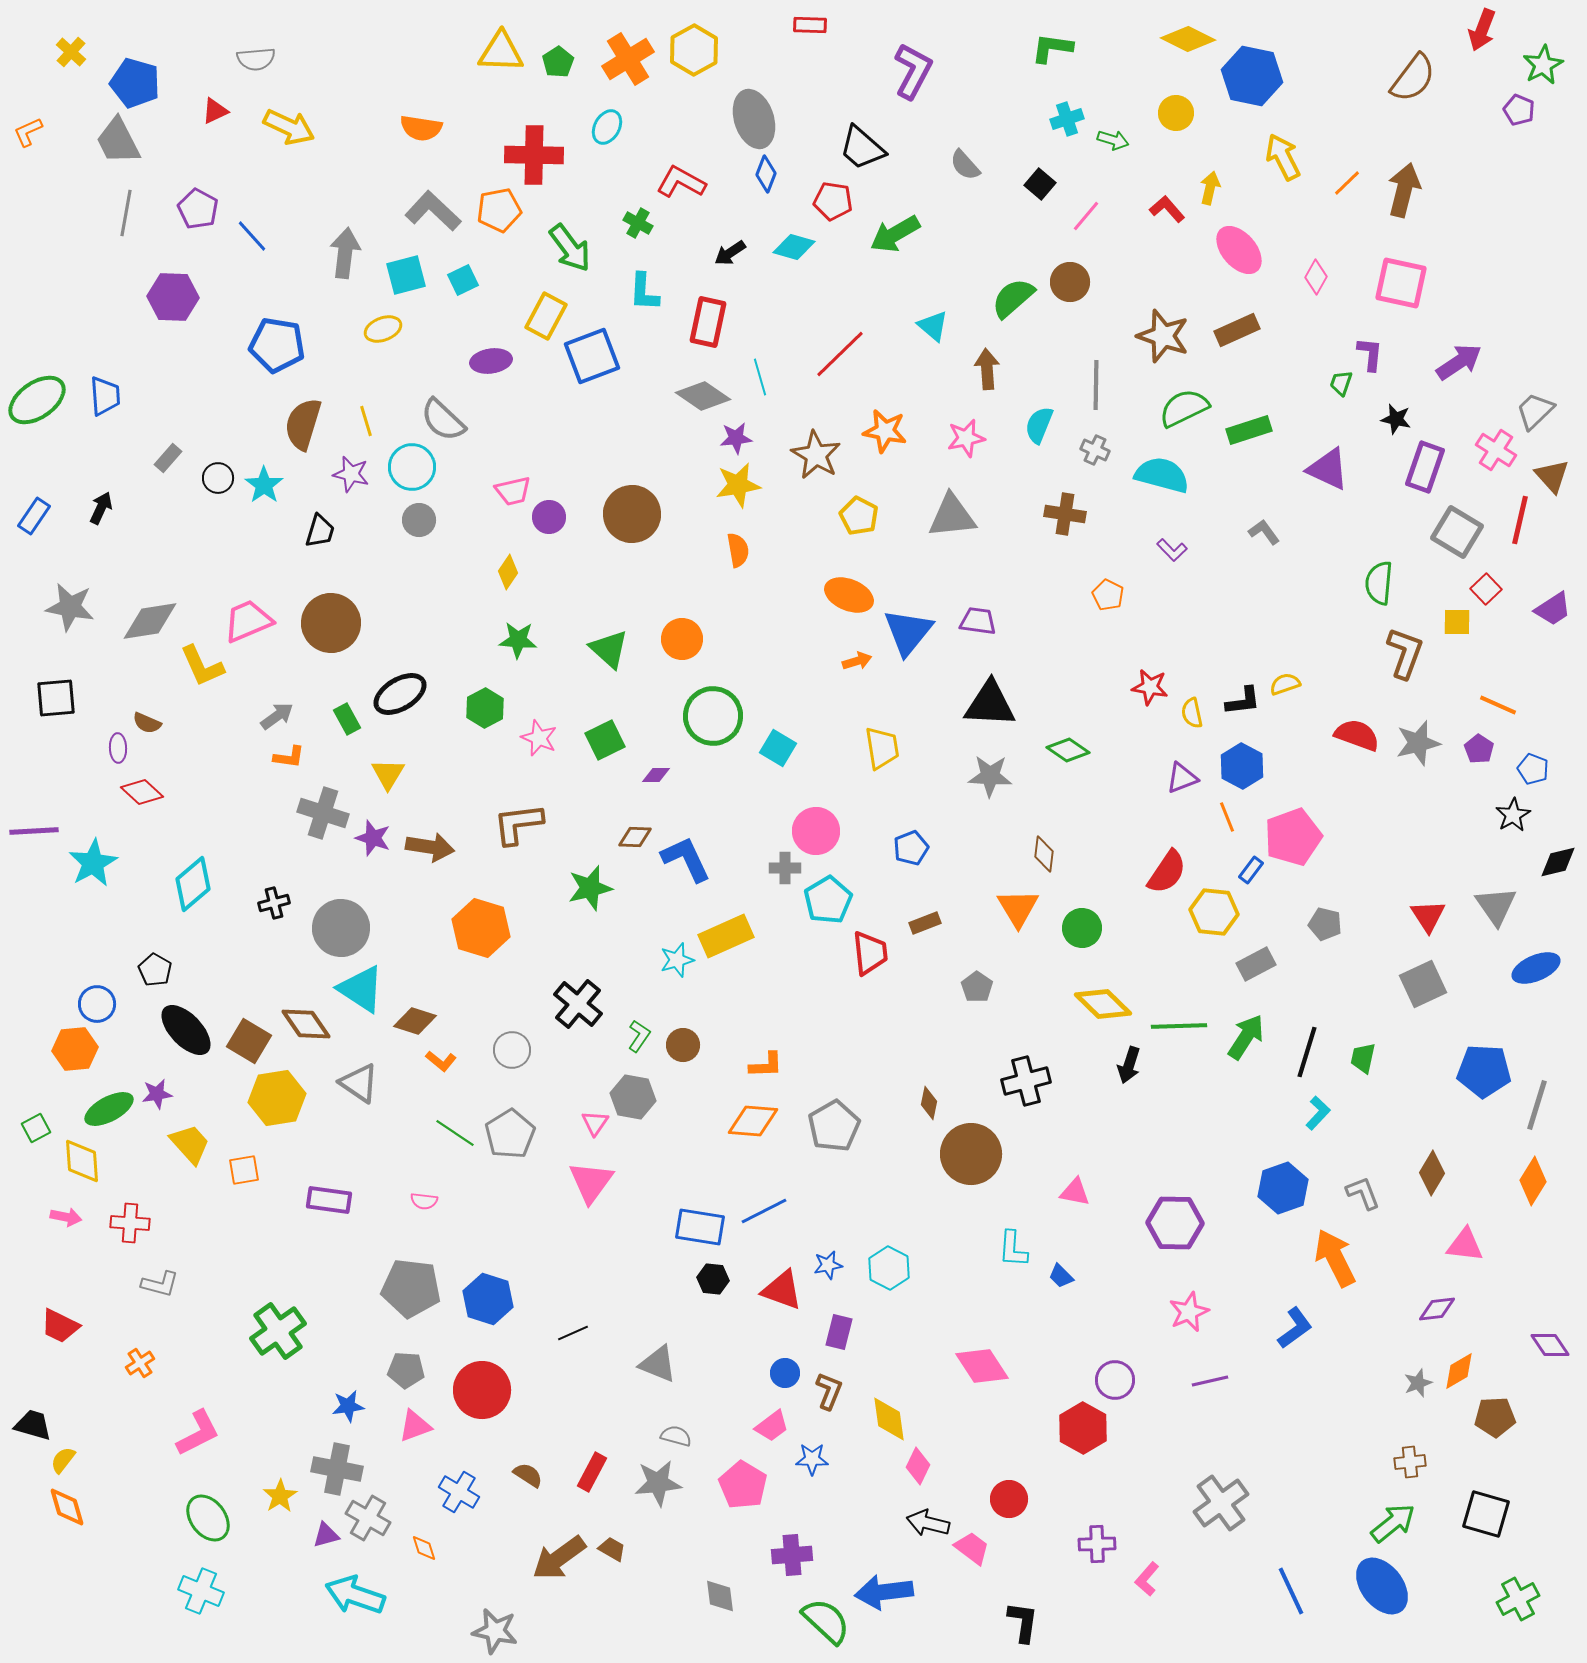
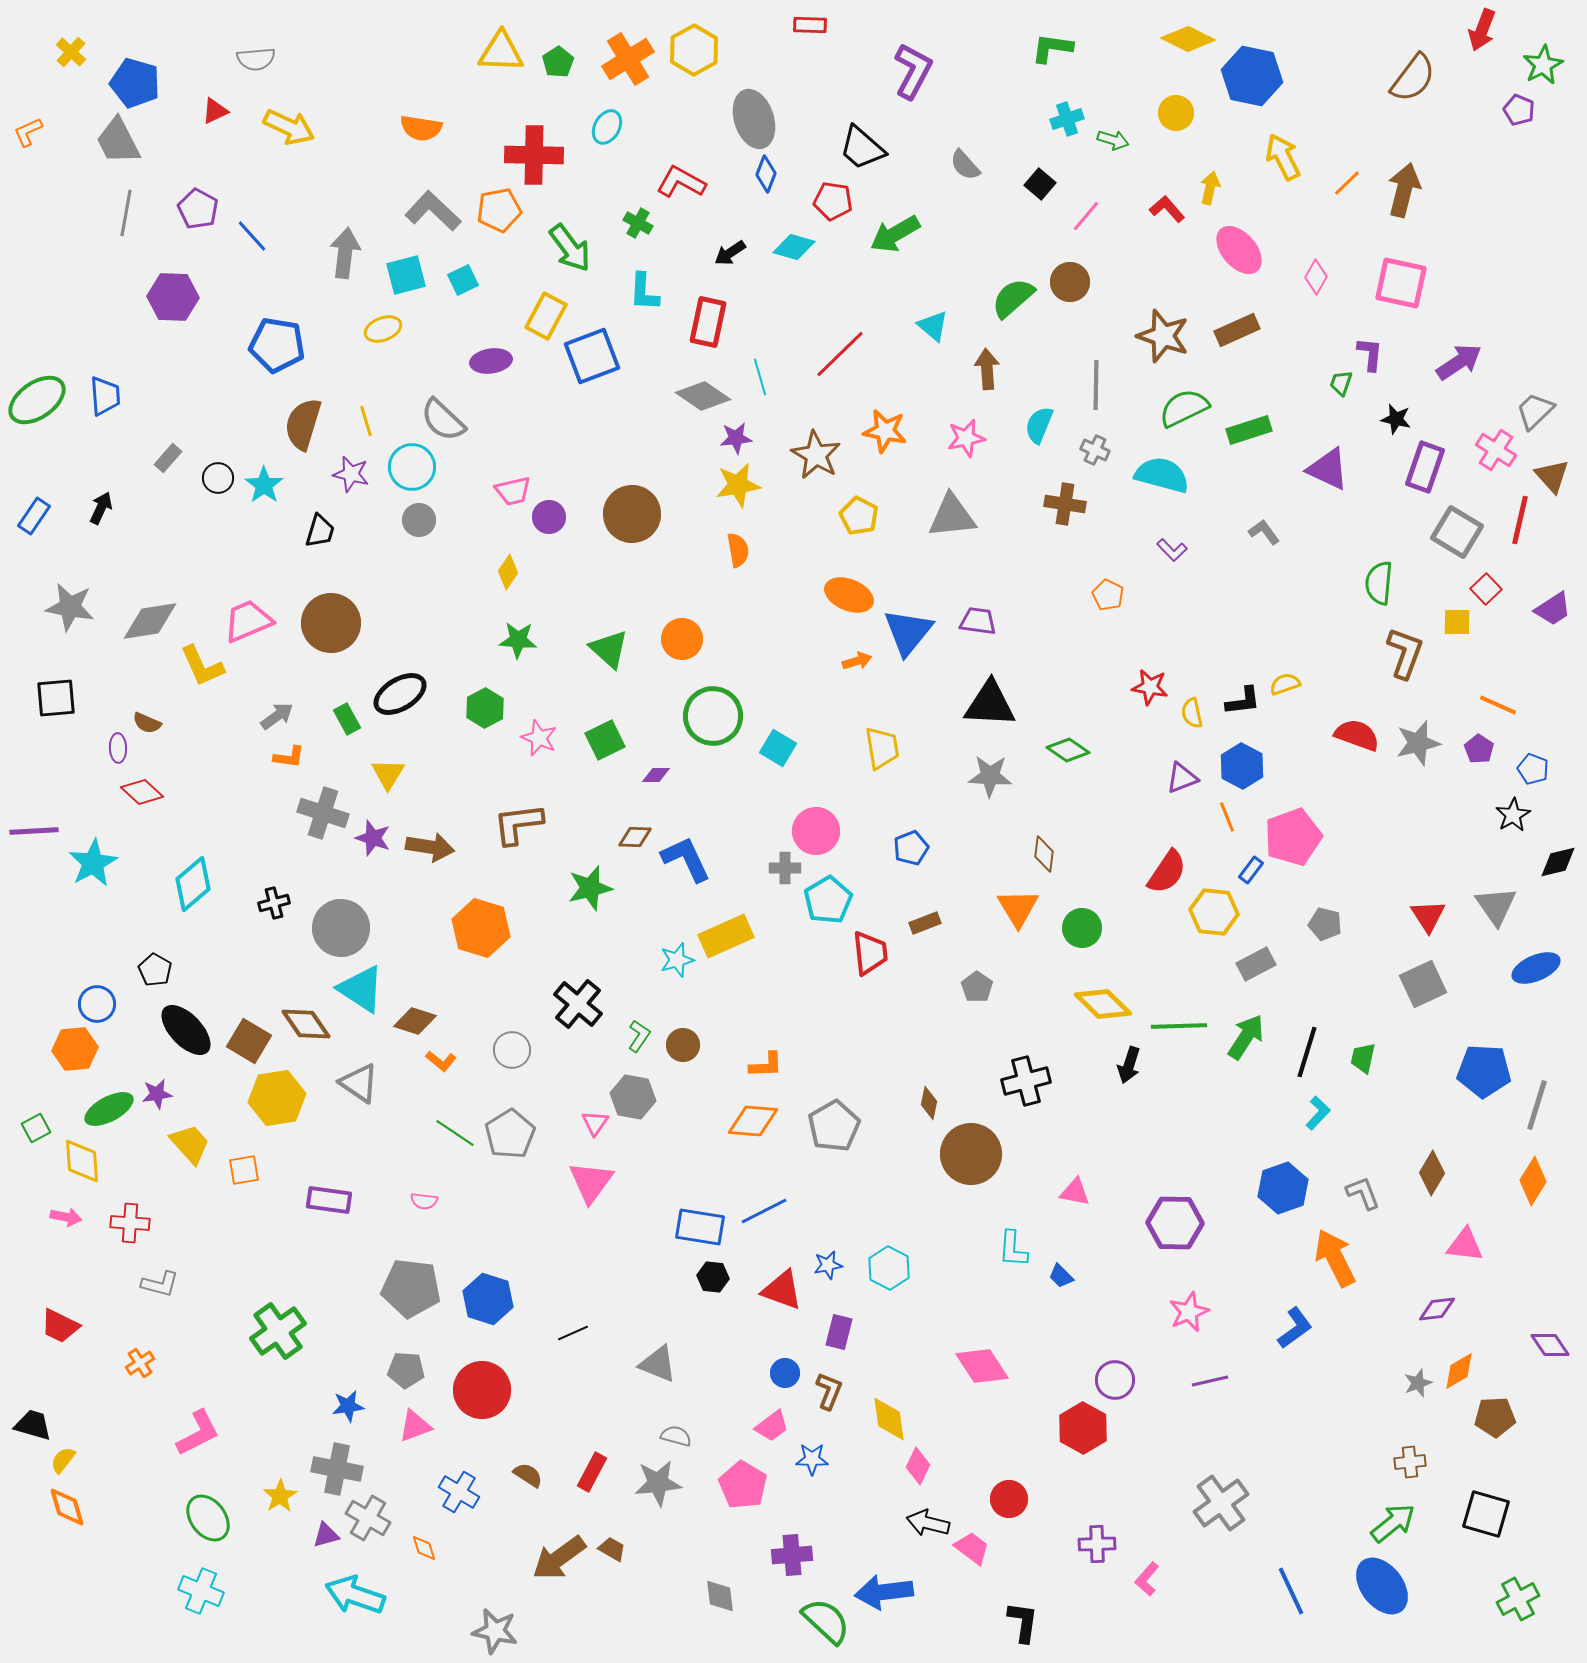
brown cross at (1065, 514): moved 10 px up
black hexagon at (713, 1279): moved 2 px up
